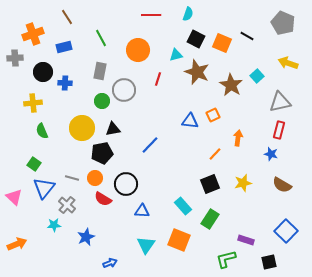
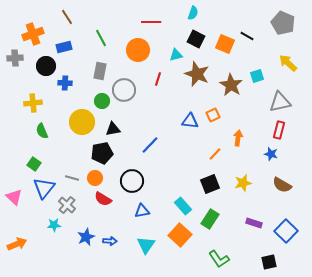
cyan semicircle at (188, 14): moved 5 px right, 1 px up
red line at (151, 15): moved 7 px down
orange square at (222, 43): moved 3 px right, 1 px down
yellow arrow at (288, 63): rotated 24 degrees clockwise
black circle at (43, 72): moved 3 px right, 6 px up
brown star at (197, 72): moved 2 px down
cyan square at (257, 76): rotated 24 degrees clockwise
yellow circle at (82, 128): moved 6 px up
black circle at (126, 184): moved 6 px right, 3 px up
blue triangle at (142, 211): rotated 14 degrees counterclockwise
orange square at (179, 240): moved 1 px right, 5 px up; rotated 20 degrees clockwise
purple rectangle at (246, 240): moved 8 px right, 17 px up
green L-shape at (226, 259): moved 7 px left; rotated 110 degrees counterclockwise
blue arrow at (110, 263): moved 22 px up; rotated 24 degrees clockwise
